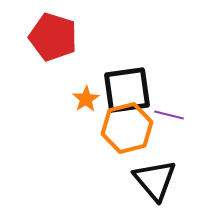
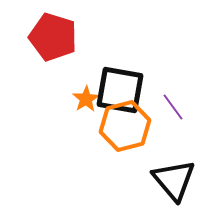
black square: moved 7 px left; rotated 18 degrees clockwise
purple line: moved 4 px right, 8 px up; rotated 40 degrees clockwise
orange hexagon: moved 2 px left, 2 px up
black triangle: moved 19 px right
